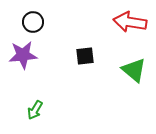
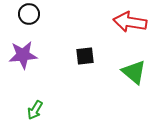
black circle: moved 4 px left, 8 px up
green triangle: moved 2 px down
